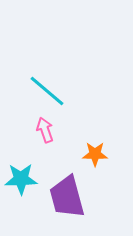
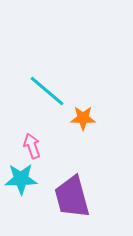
pink arrow: moved 13 px left, 16 px down
orange star: moved 12 px left, 36 px up
purple trapezoid: moved 5 px right
